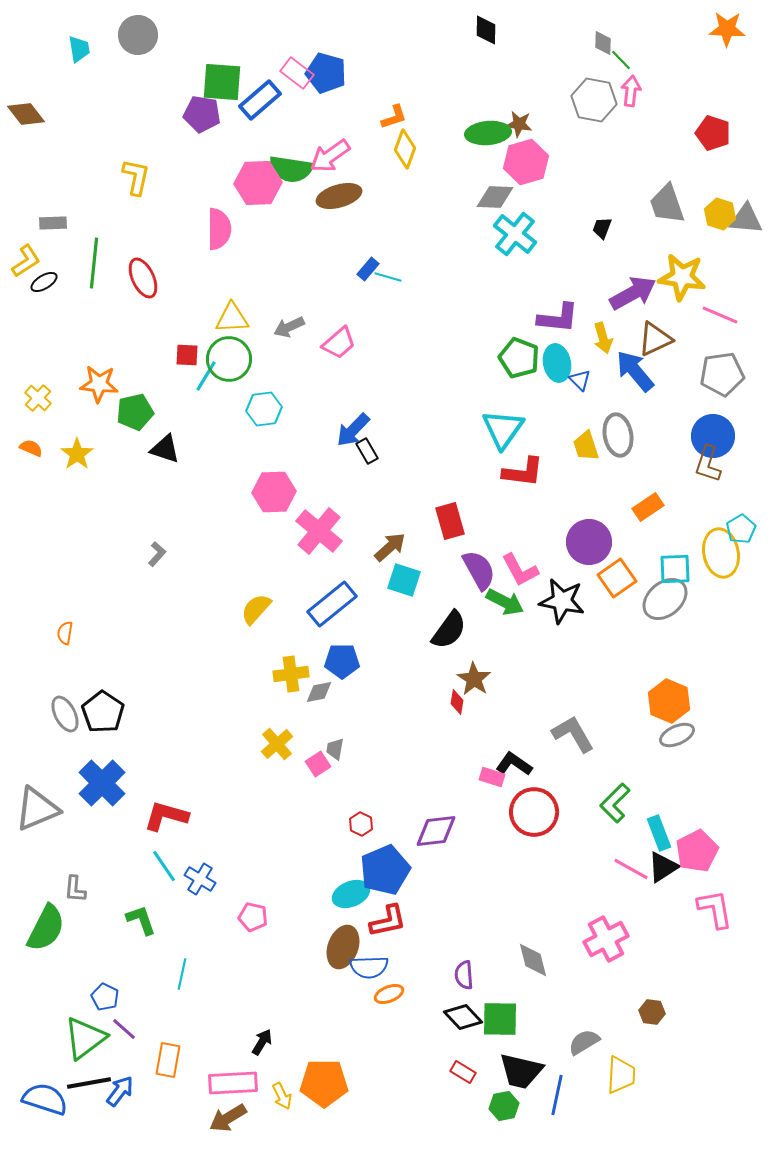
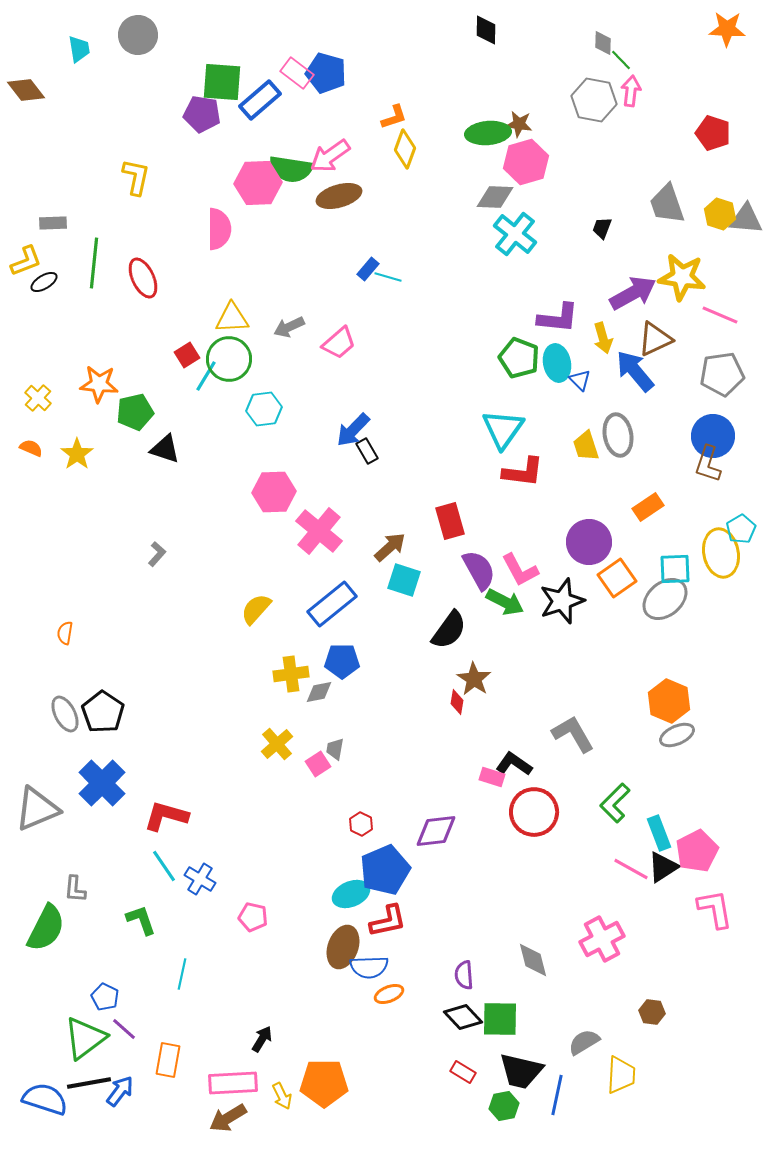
brown diamond at (26, 114): moved 24 px up
yellow L-shape at (26, 261): rotated 12 degrees clockwise
red square at (187, 355): rotated 35 degrees counterclockwise
black star at (562, 601): rotated 30 degrees counterclockwise
pink cross at (606, 939): moved 4 px left
black arrow at (262, 1042): moved 3 px up
